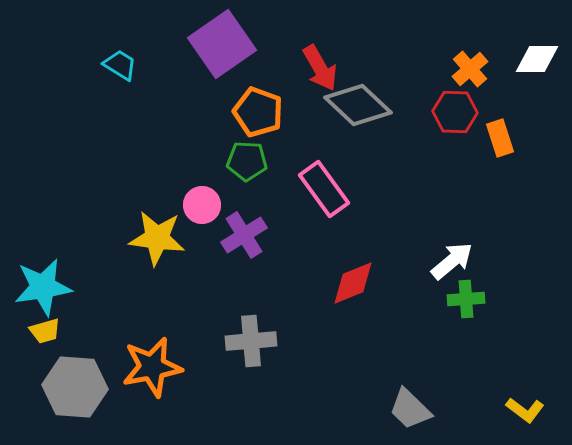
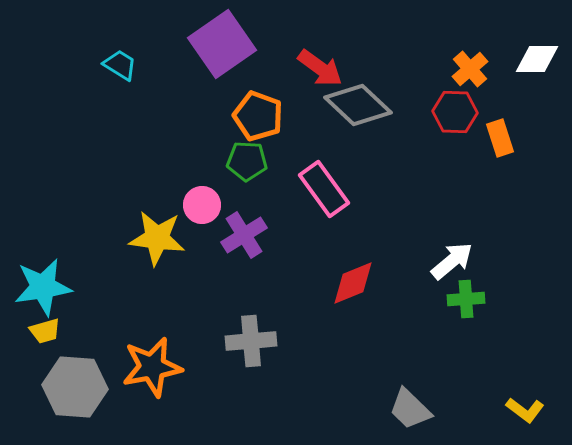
red arrow: rotated 24 degrees counterclockwise
orange pentagon: moved 4 px down
